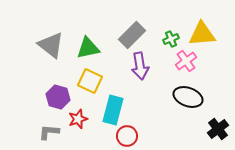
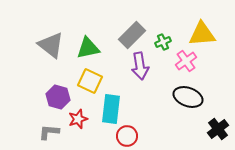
green cross: moved 8 px left, 3 px down
cyan rectangle: moved 2 px left, 1 px up; rotated 8 degrees counterclockwise
